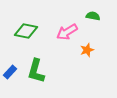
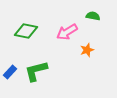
green L-shape: rotated 60 degrees clockwise
